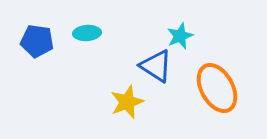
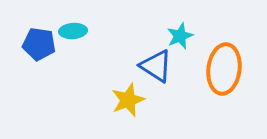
cyan ellipse: moved 14 px left, 2 px up
blue pentagon: moved 2 px right, 3 px down
orange ellipse: moved 7 px right, 19 px up; rotated 36 degrees clockwise
yellow star: moved 1 px right, 2 px up
